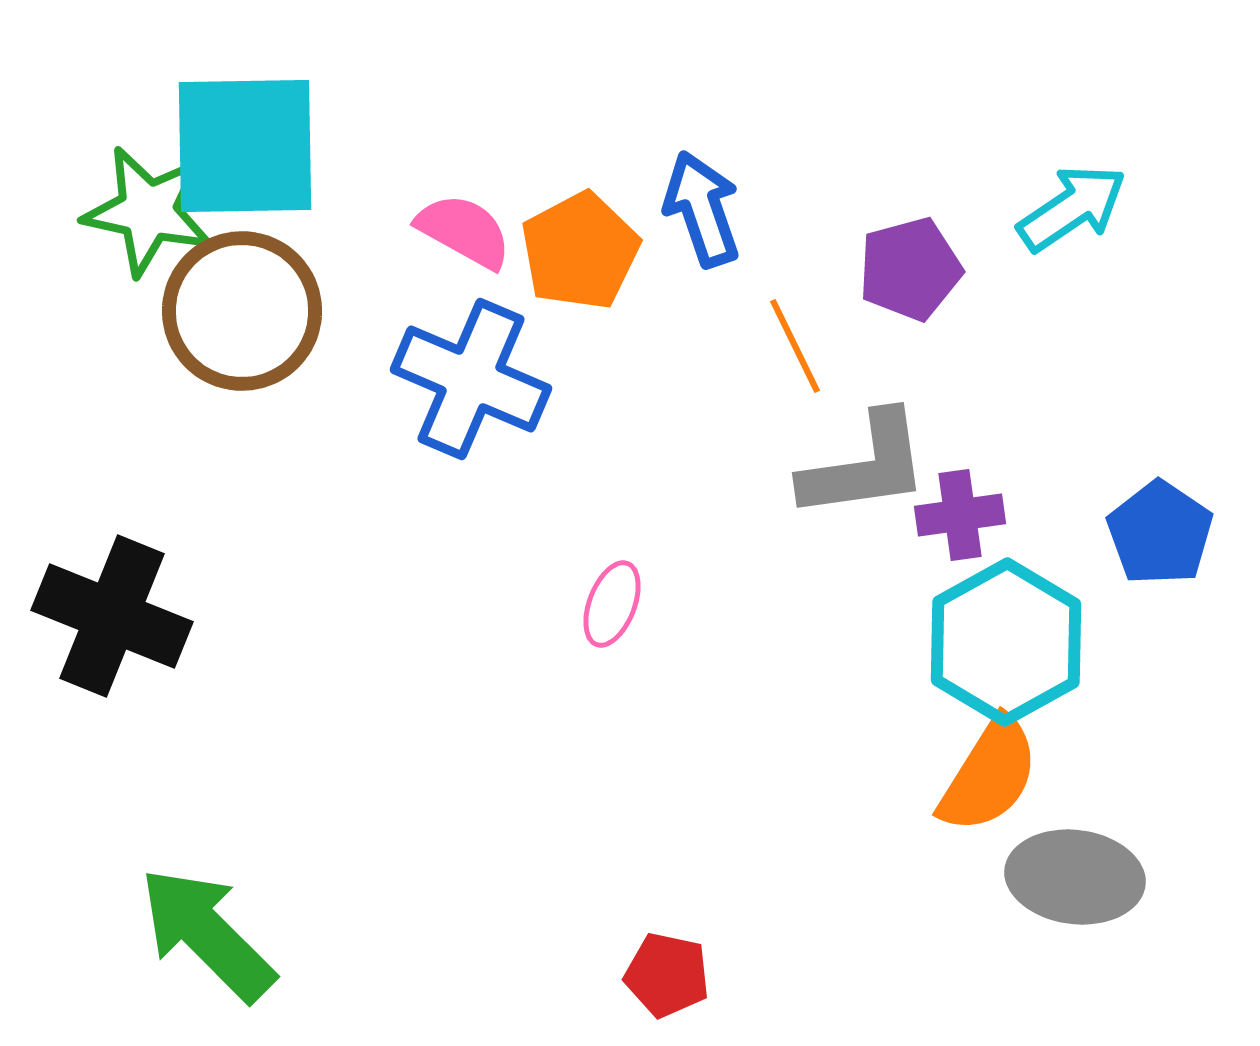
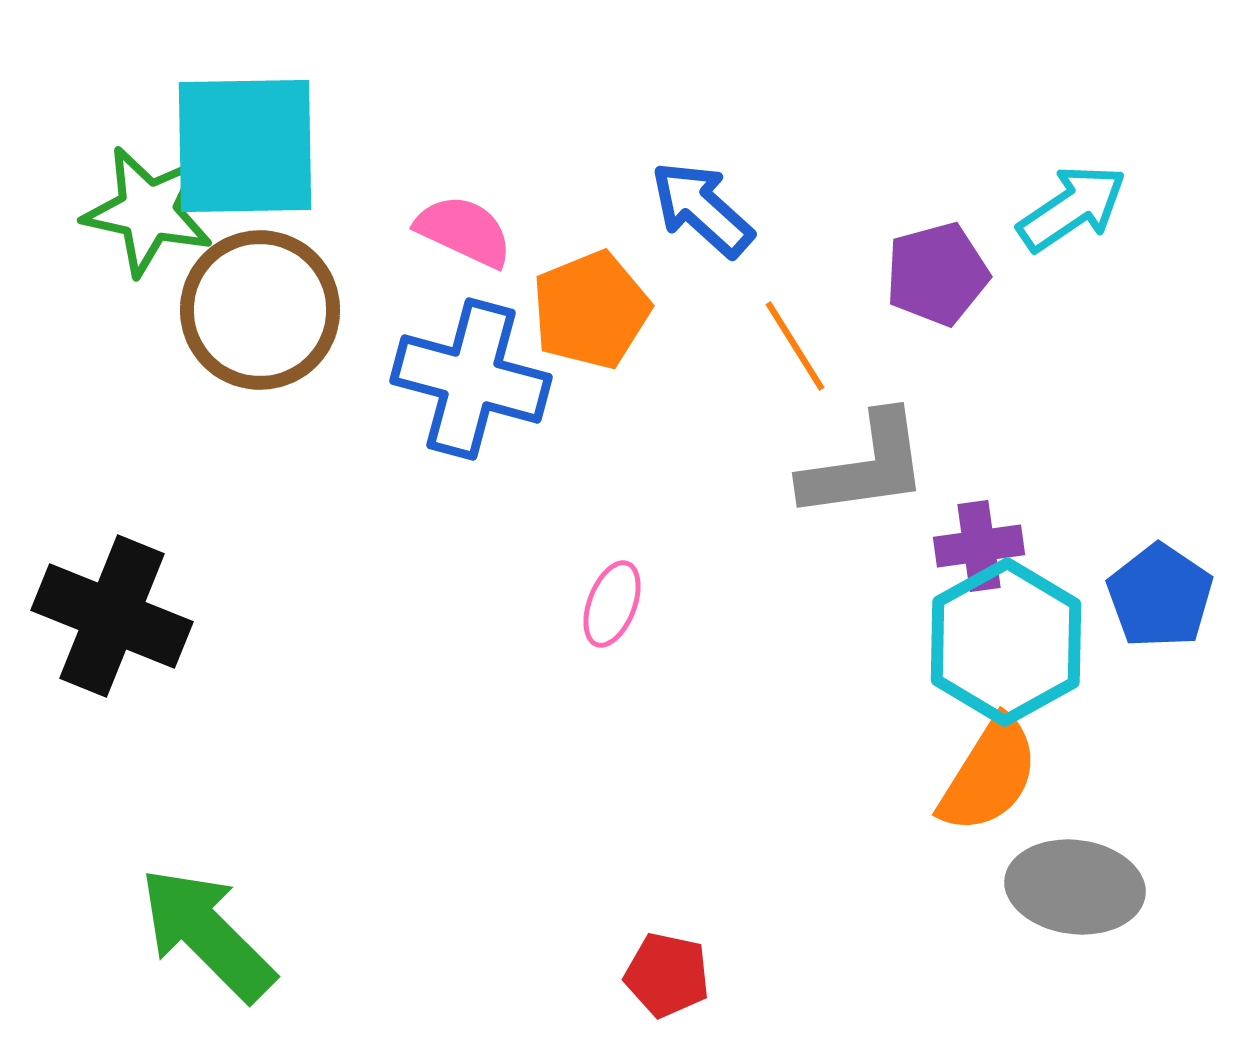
blue arrow: rotated 29 degrees counterclockwise
pink semicircle: rotated 4 degrees counterclockwise
orange pentagon: moved 11 px right, 59 px down; rotated 6 degrees clockwise
purple pentagon: moved 27 px right, 5 px down
brown circle: moved 18 px right, 1 px up
orange line: rotated 6 degrees counterclockwise
blue cross: rotated 8 degrees counterclockwise
purple cross: moved 19 px right, 31 px down
blue pentagon: moved 63 px down
gray ellipse: moved 10 px down
